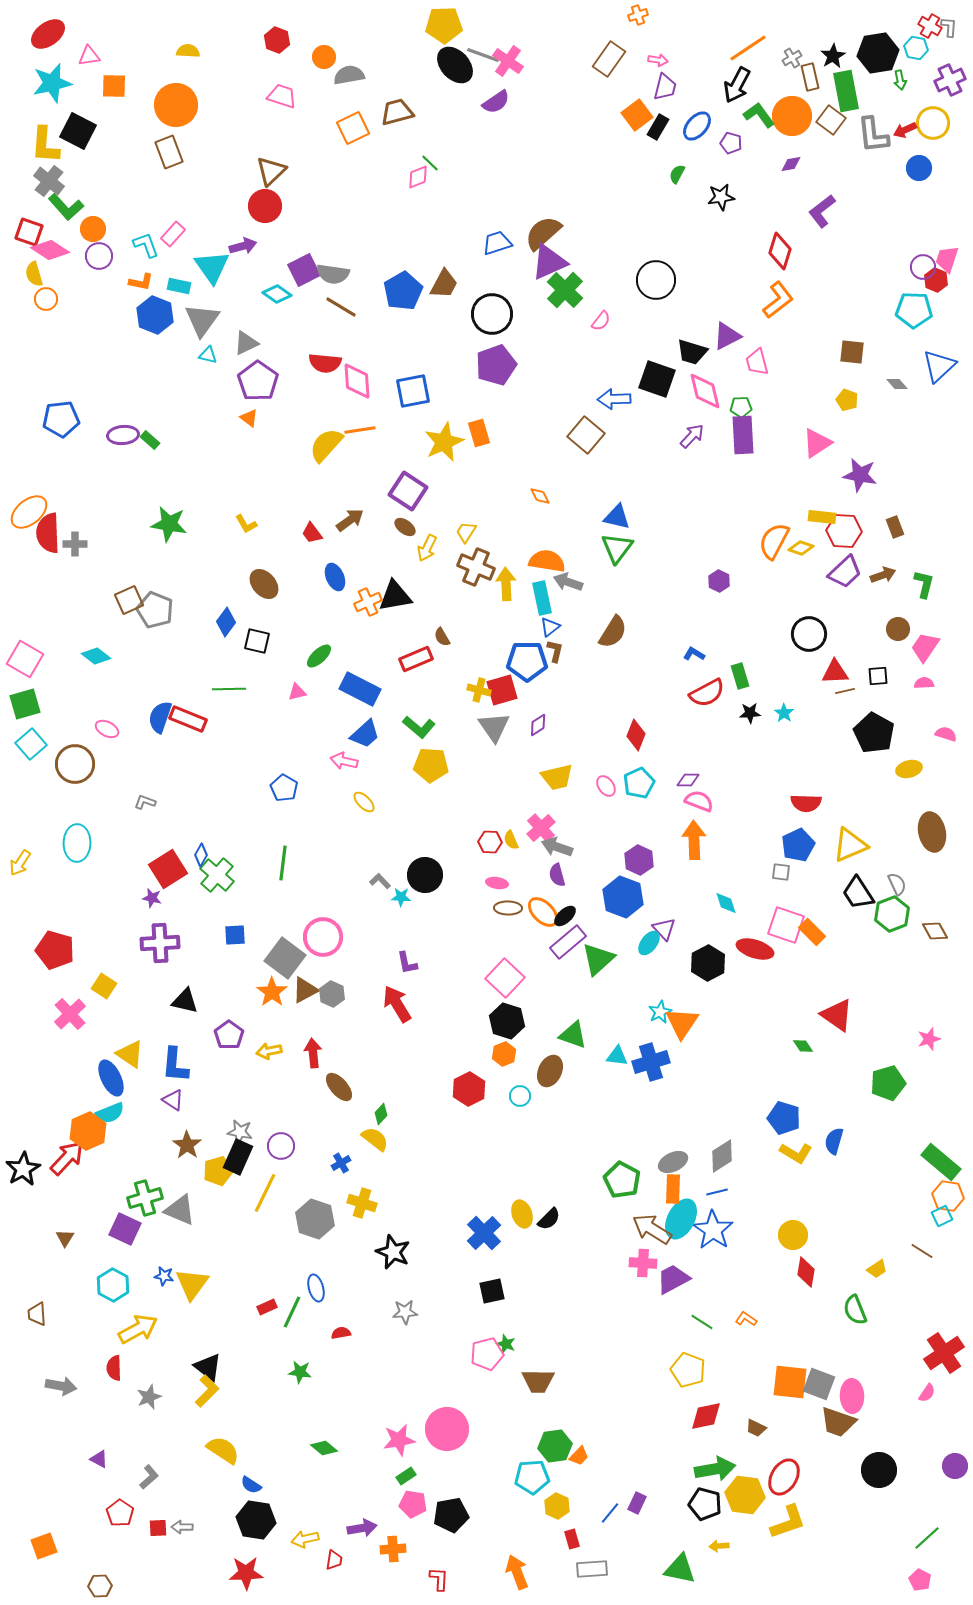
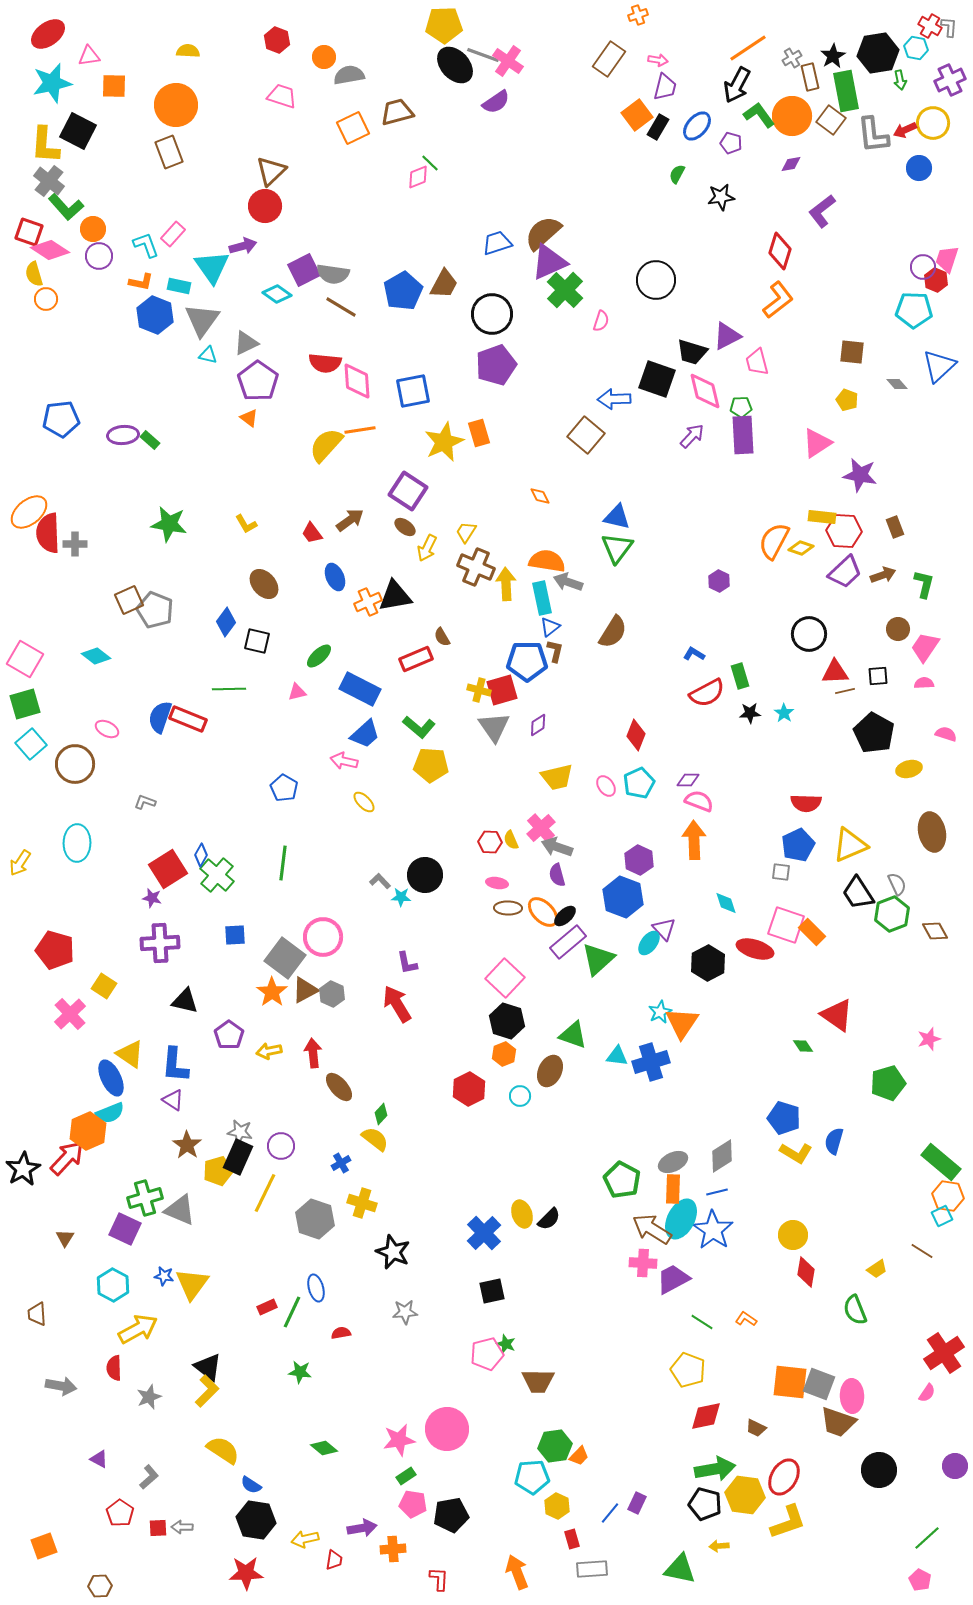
pink semicircle at (601, 321): rotated 20 degrees counterclockwise
